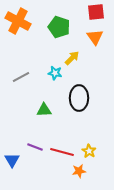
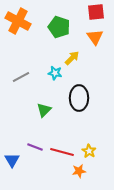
green triangle: rotated 42 degrees counterclockwise
